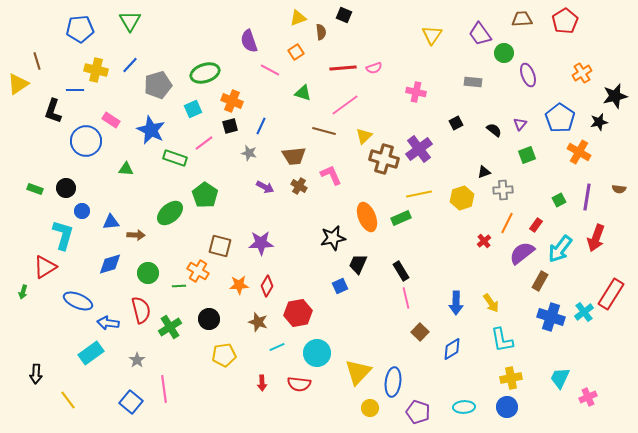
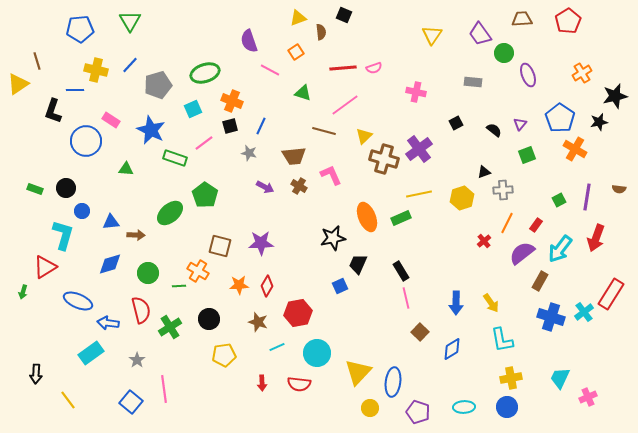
red pentagon at (565, 21): moved 3 px right
orange cross at (579, 152): moved 4 px left, 3 px up
